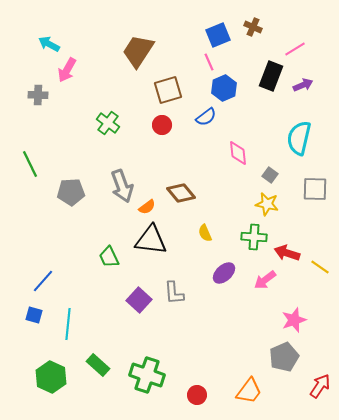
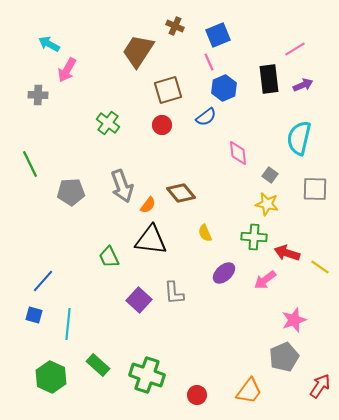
brown cross at (253, 27): moved 78 px left, 1 px up
black rectangle at (271, 76): moved 2 px left, 3 px down; rotated 28 degrees counterclockwise
orange semicircle at (147, 207): moved 1 px right, 2 px up; rotated 18 degrees counterclockwise
